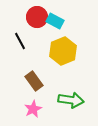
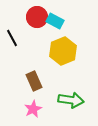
black line: moved 8 px left, 3 px up
brown rectangle: rotated 12 degrees clockwise
